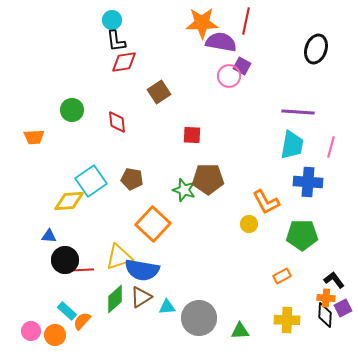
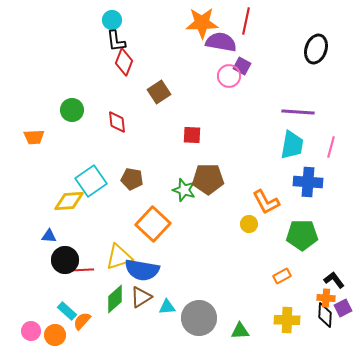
red diamond at (124, 62): rotated 60 degrees counterclockwise
